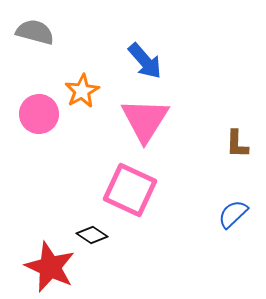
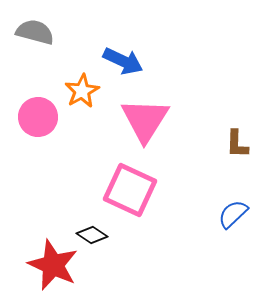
blue arrow: moved 22 px left; rotated 24 degrees counterclockwise
pink circle: moved 1 px left, 3 px down
red star: moved 3 px right, 2 px up
